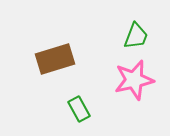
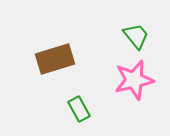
green trapezoid: rotated 60 degrees counterclockwise
